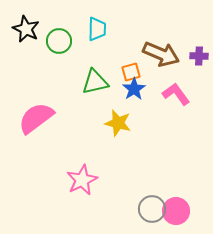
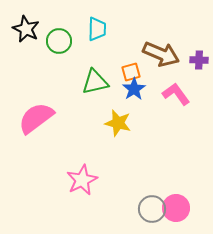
purple cross: moved 4 px down
pink circle: moved 3 px up
